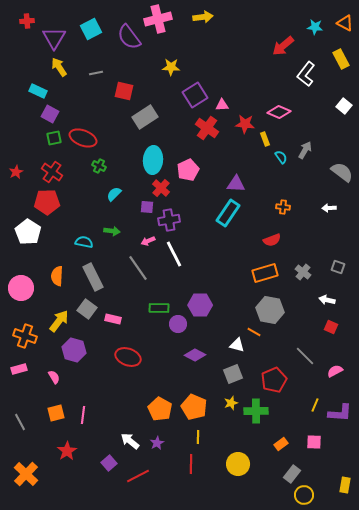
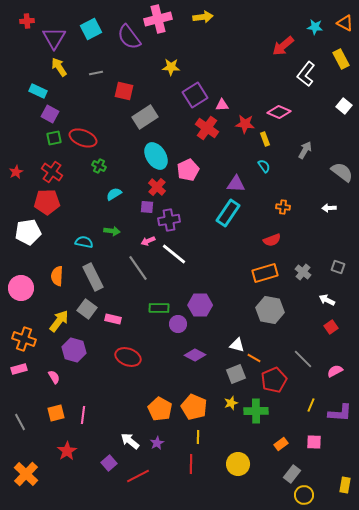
cyan semicircle at (281, 157): moved 17 px left, 9 px down
cyan ellipse at (153, 160): moved 3 px right, 4 px up; rotated 36 degrees counterclockwise
red cross at (161, 188): moved 4 px left, 1 px up
cyan semicircle at (114, 194): rotated 14 degrees clockwise
white pentagon at (28, 232): rotated 30 degrees clockwise
white line at (174, 254): rotated 24 degrees counterclockwise
white arrow at (327, 300): rotated 14 degrees clockwise
red square at (331, 327): rotated 32 degrees clockwise
orange line at (254, 332): moved 26 px down
orange cross at (25, 336): moved 1 px left, 3 px down
gray line at (305, 356): moved 2 px left, 3 px down
gray square at (233, 374): moved 3 px right
yellow line at (315, 405): moved 4 px left
